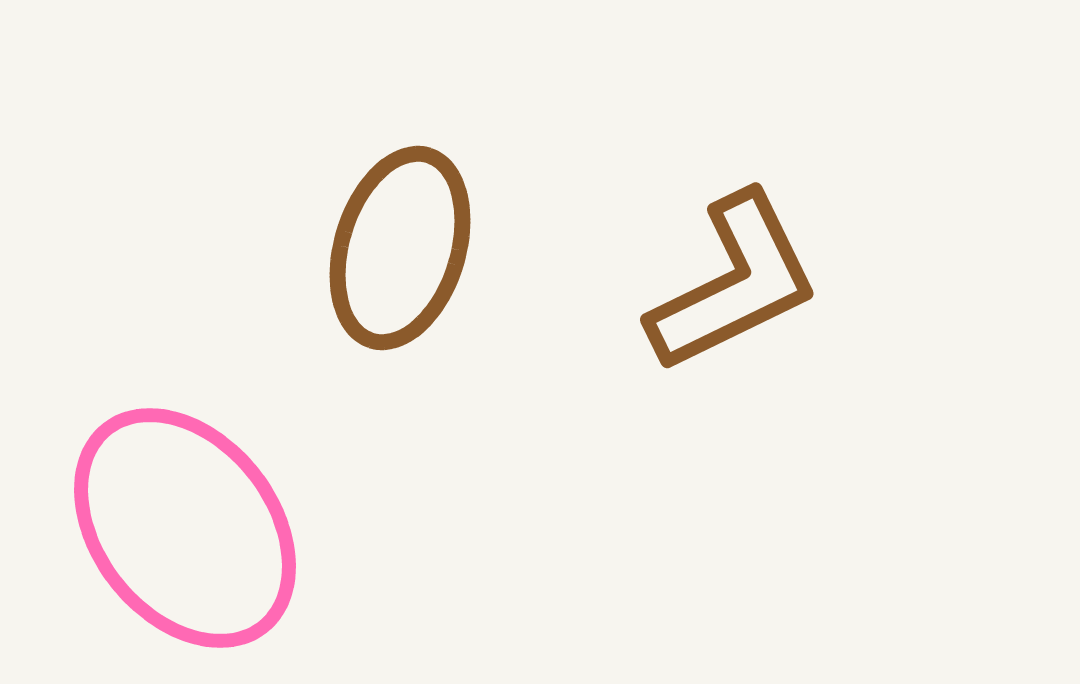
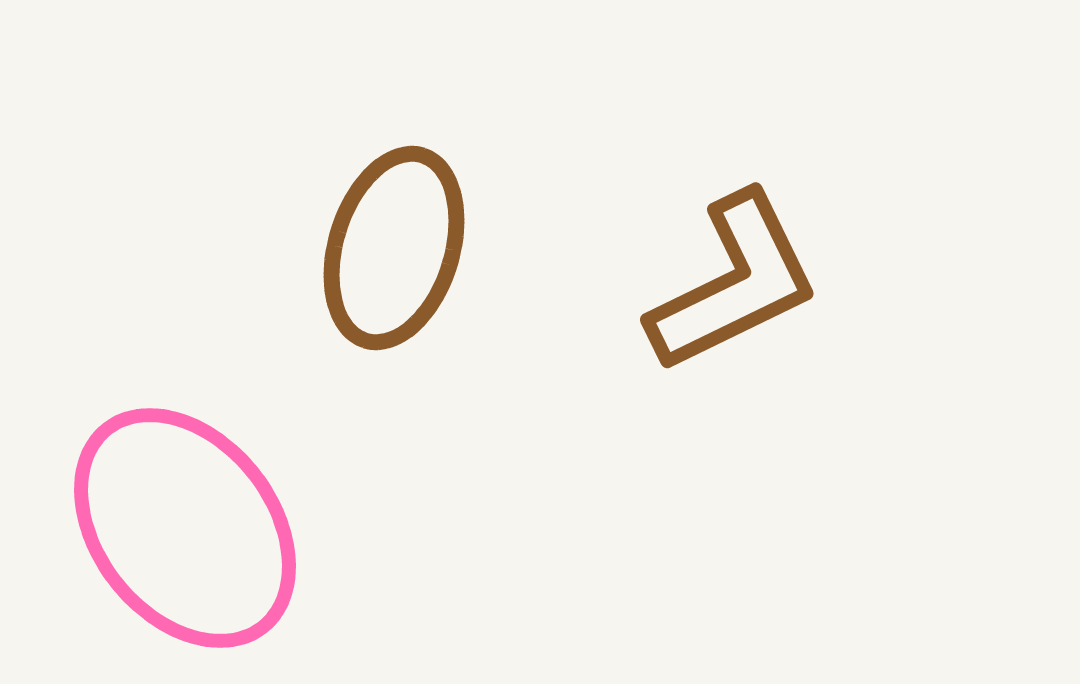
brown ellipse: moved 6 px left
